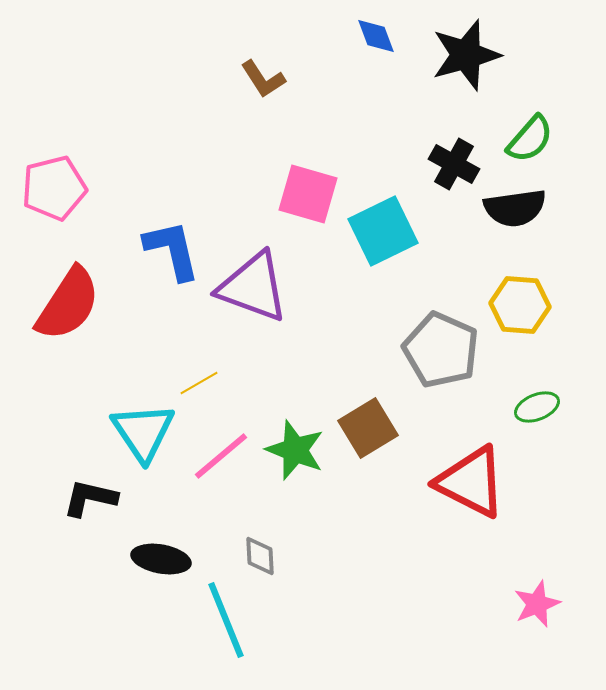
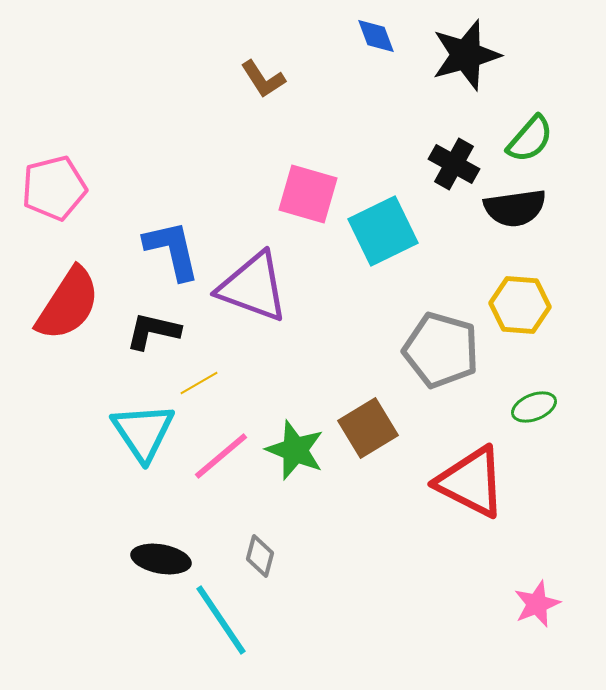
gray pentagon: rotated 8 degrees counterclockwise
green ellipse: moved 3 px left
black L-shape: moved 63 px right, 167 px up
gray diamond: rotated 18 degrees clockwise
cyan line: moved 5 px left; rotated 12 degrees counterclockwise
